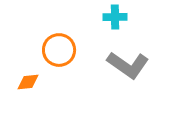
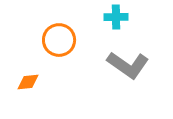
cyan cross: moved 1 px right
orange circle: moved 10 px up
